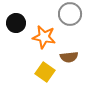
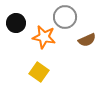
gray circle: moved 5 px left, 3 px down
brown semicircle: moved 18 px right, 17 px up; rotated 18 degrees counterclockwise
yellow square: moved 6 px left
